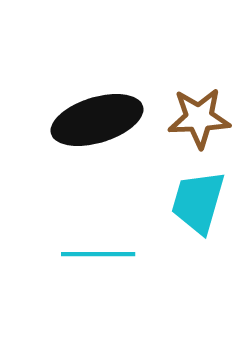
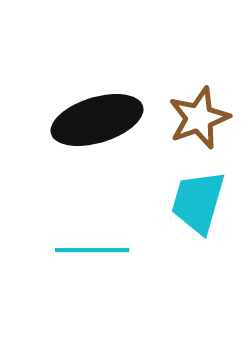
brown star: rotated 18 degrees counterclockwise
cyan line: moved 6 px left, 4 px up
